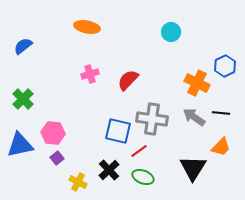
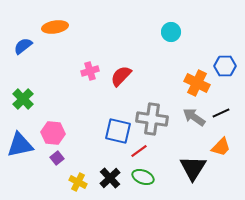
orange ellipse: moved 32 px left; rotated 20 degrees counterclockwise
blue hexagon: rotated 25 degrees clockwise
pink cross: moved 3 px up
red semicircle: moved 7 px left, 4 px up
black line: rotated 30 degrees counterclockwise
black cross: moved 1 px right, 8 px down
